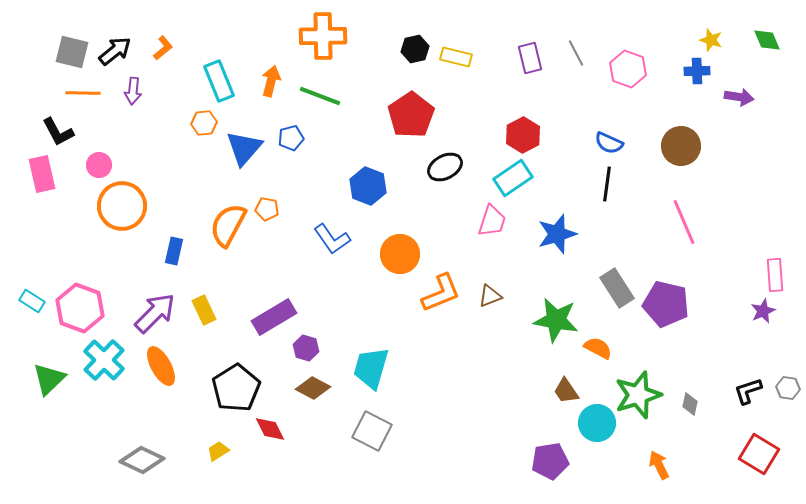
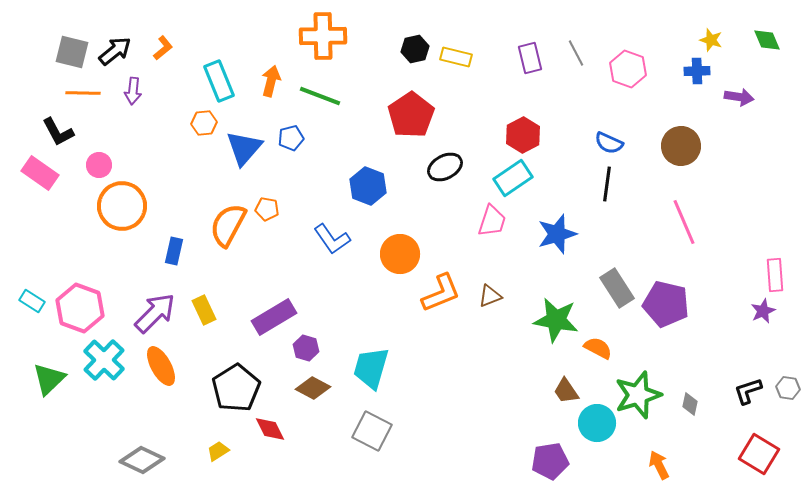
pink rectangle at (42, 174): moved 2 px left, 1 px up; rotated 42 degrees counterclockwise
